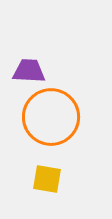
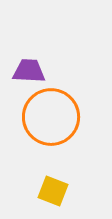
yellow square: moved 6 px right, 12 px down; rotated 12 degrees clockwise
